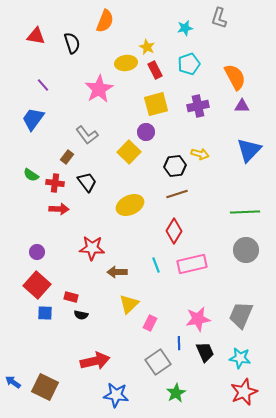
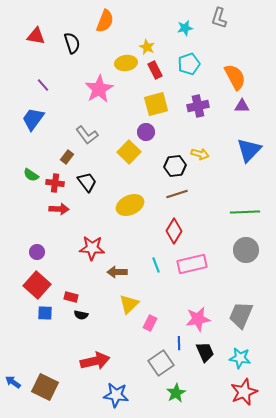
gray square at (158, 362): moved 3 px right, 1 px down
